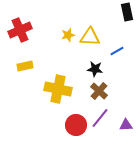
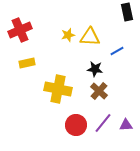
yellow rectangle: moved 2 px right, 3 px up
purple line: moved 3 px right, 5 px down
